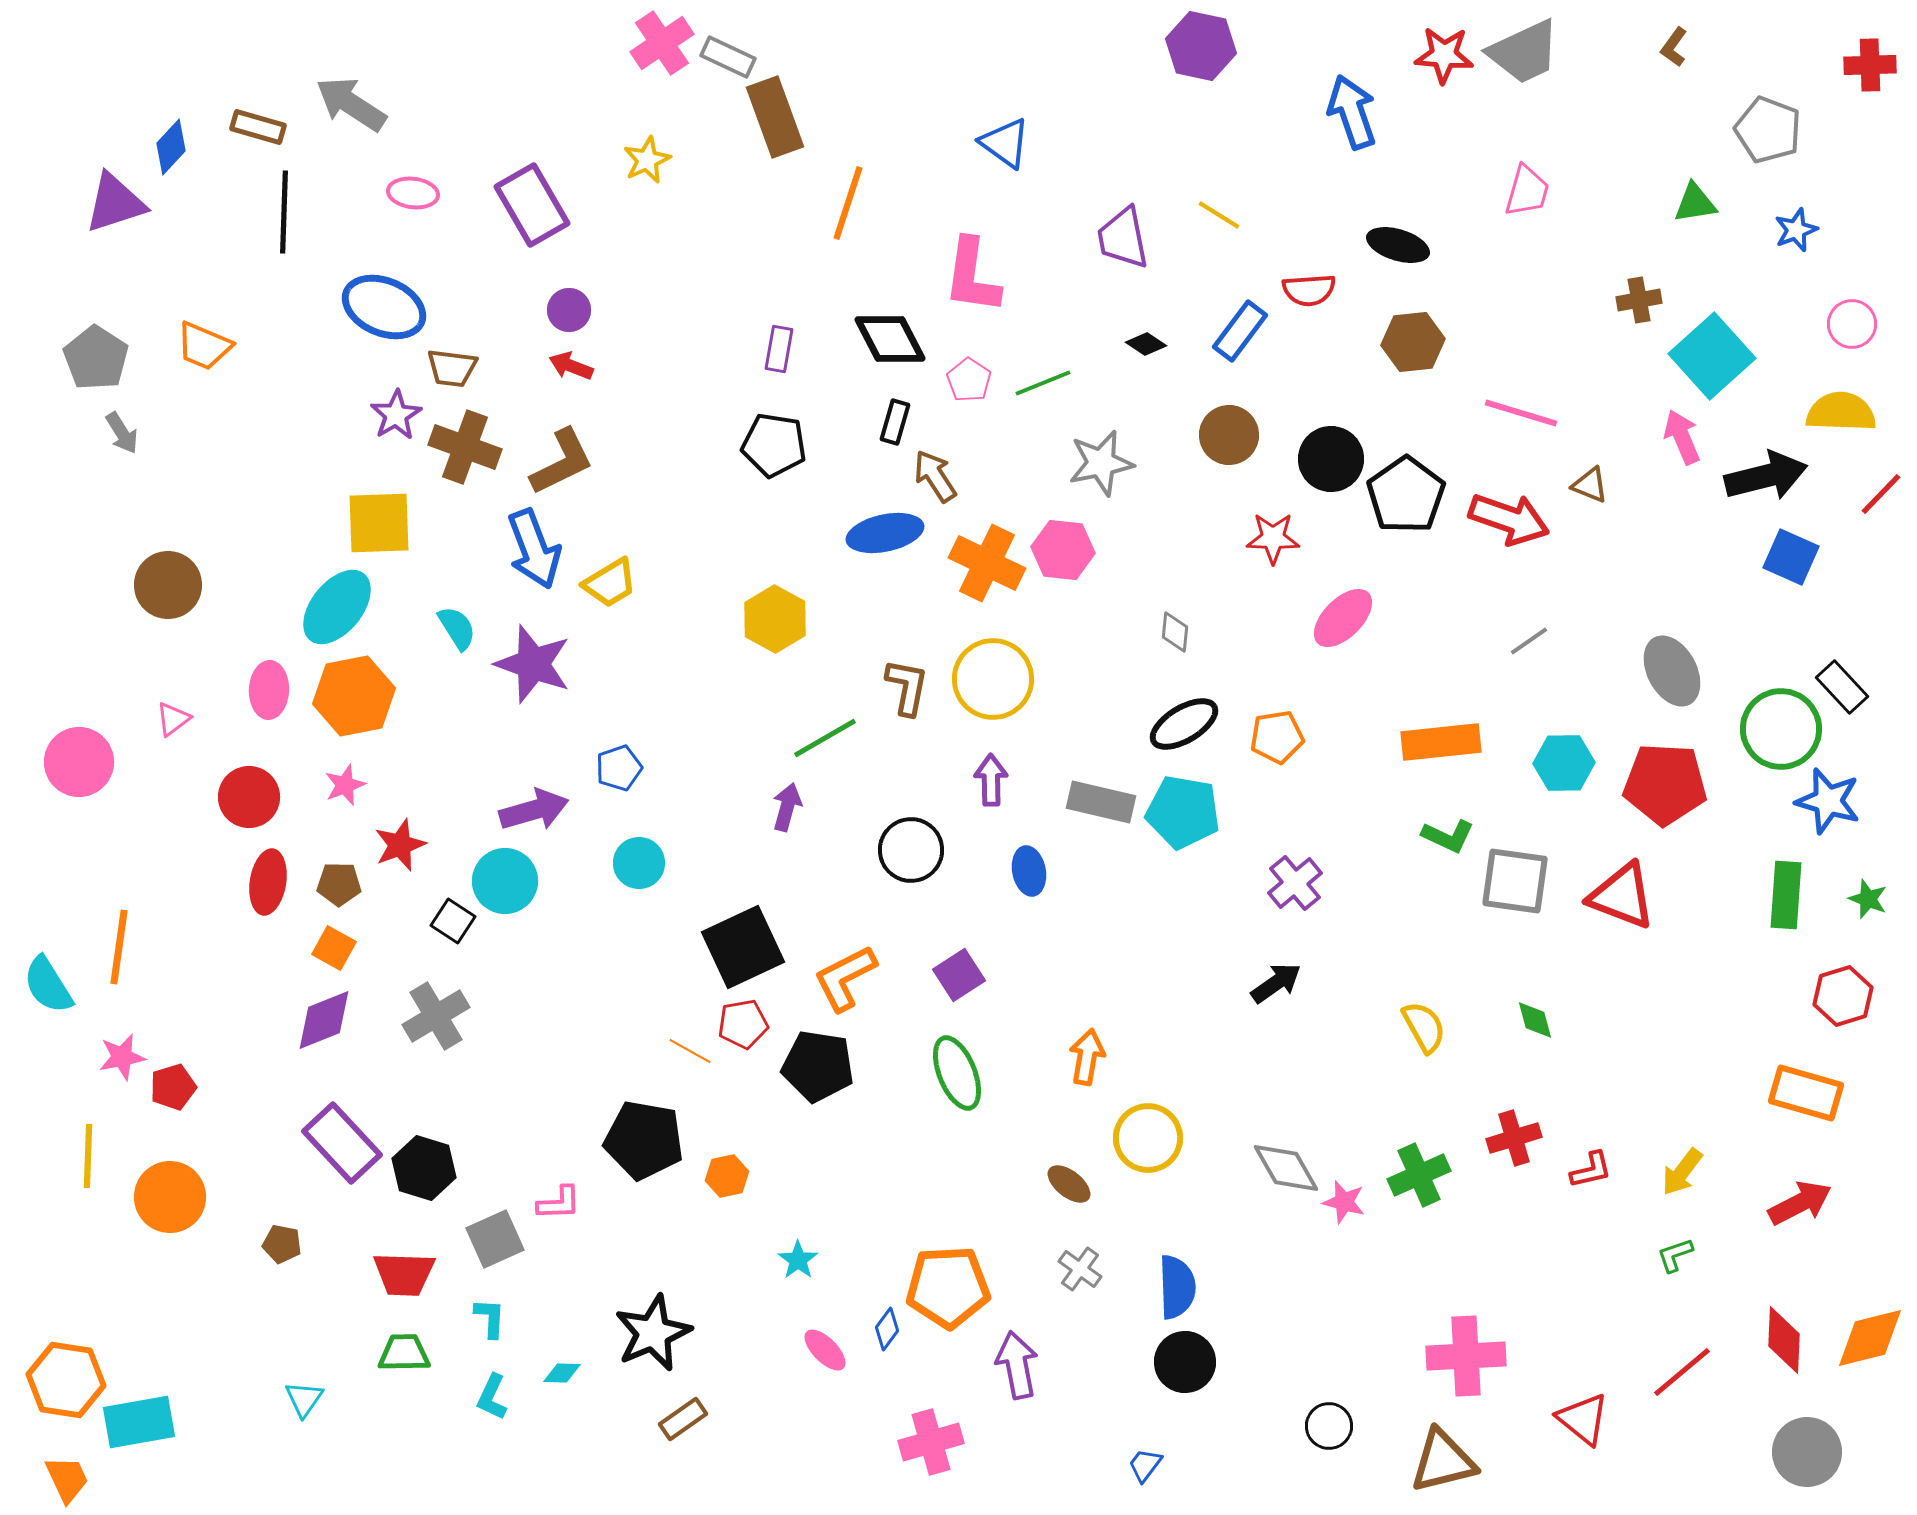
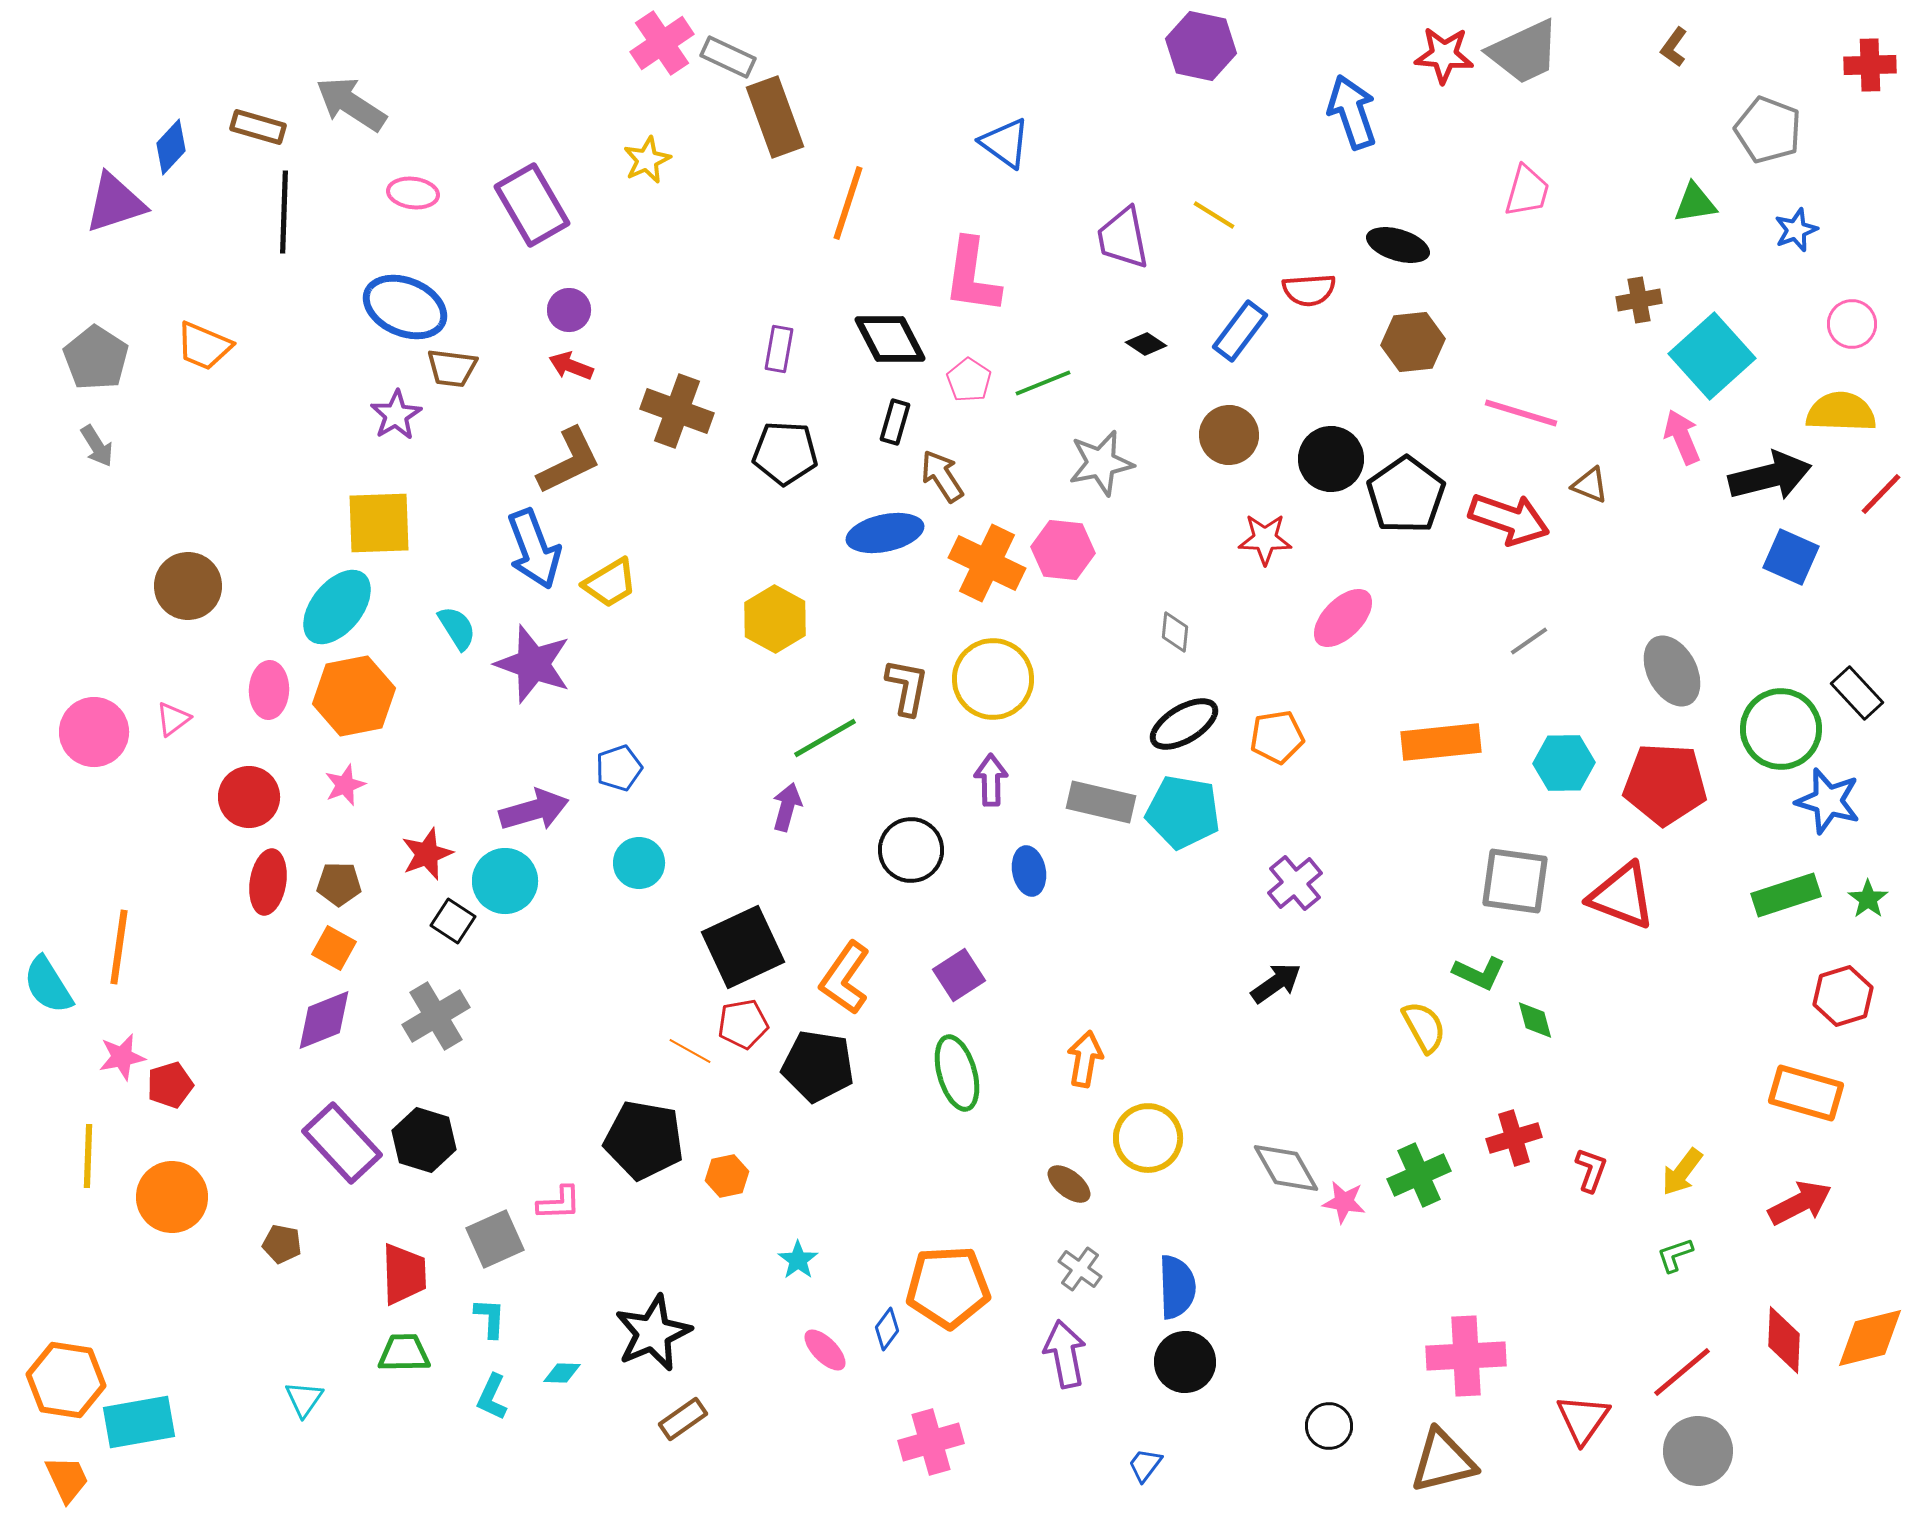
yellow line at (1219, 215): moved 5 px left
blue ellipse at (384, 307): moved 21 px right
gray arrow at (122, 433): moved 25 px left, 13 px down
black pentagon at (774, 445): moved 11 px right, 8 px down; rotated 6 degrees counterclockwise
brown cross at (465, 447): moved 212 px right, 36 px up
brown L-shape at (562, 462): moved 7 px right, 1 px up
brown arrow at (935, 476): moved 7 px right
black arrow at (1766, 476): moved 4 px right
red star at (1273, 538): moved 8 px left, 1 px down
brown circle at (168, 585): moved 20 px right, 1 px down
black rectangle at (1842, 687): moved 15 px right, 6 px down
pink circle at (79, 762): moved 15 px right, 30 px up
green L-shape at (1448, 836): moved 31 px right, 137 px down
red star at (400, 845): moved 27 px right, 9 px down
green rectangle at (1786, 895): rotated 68 degrees clockwise
green star at (1868, 899): rotated 15 degrees clockwise
orange L-shape at (845, 978): rotated 28 degrees counterclockwise
orange arrow at (1087, 1057): moved 2 px left, 2 px down
green ellipse at (957, 1073): rotated 6 degrees clockwise
red pentagon at (173, 1087): moved 3 px left, 2 px up
black hexagon at (424, 1168): moved 28 px up
red L-shape at (1591, 1170): rotated 57 degrees counterclockwise
orange circle at (170, 1197): moved 2 px right
pink star at (1344, 1202): rotated 6 degrees counterclockwise
red trapezoid at (404, 1274): rotated 94 degrees counterclockwise
purple arrow at (1017, 1365): moved 48 px right, 11 px up
red triangle at (1583, 1419): rotated 26 degrees clockwise
gray circle at (1807, 1452): moved 109 px left, 1 px up
